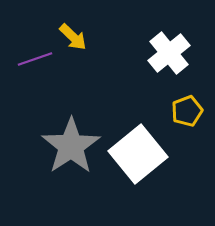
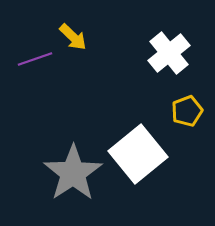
gray star: moved 2 px right, 27 px down
